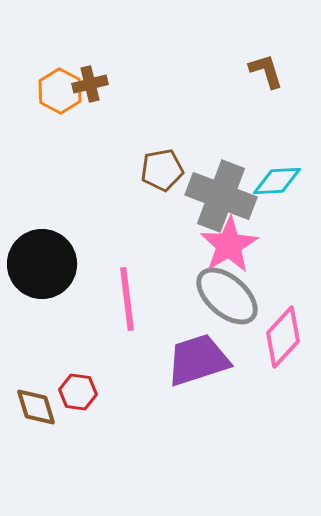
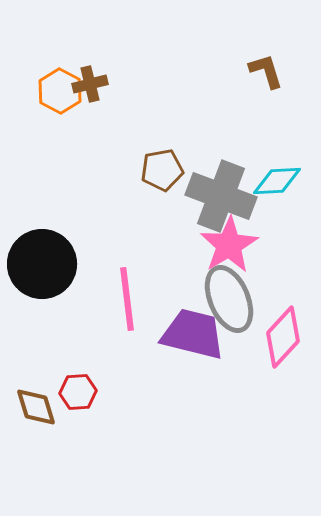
gray ellipse: moved 2 px right, 3 px down; rotated 26 degrees clockwise
purple trapezoid: moved 5 px left, 26 px up; rotated 32 degrees clockwise
red hexagon: rotated 12 degrees counterclockwise
